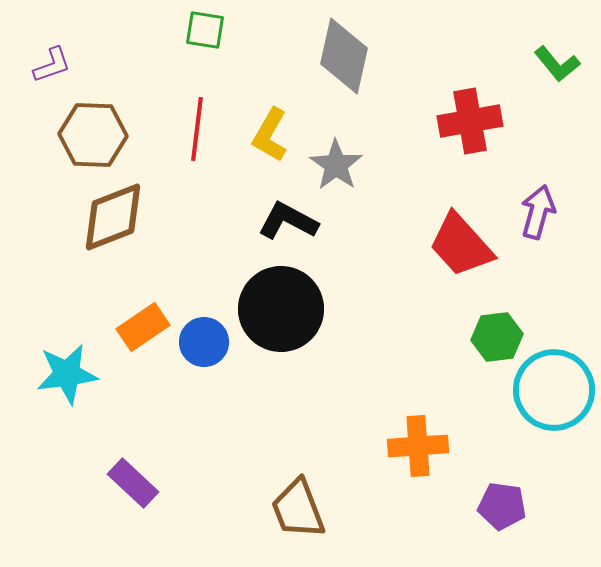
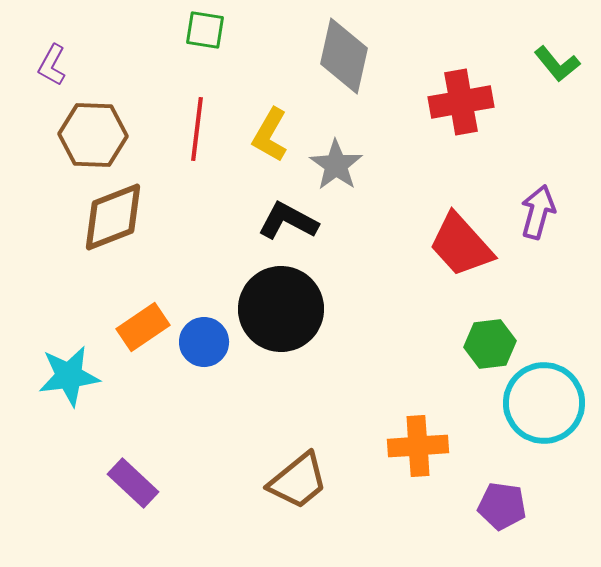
purple L-shape: rotated 138 degrees clockwise
red cross: moved 9 px left, 19 px up
green hexagon: moved 7 px left, 7 px down
cyan star: moved 2 px right, 2 px down
cyan circle: moved 10 px left, 13 px down
brown trapezoid: moved 28 px up; rotated 108 degrees counterclockwise
